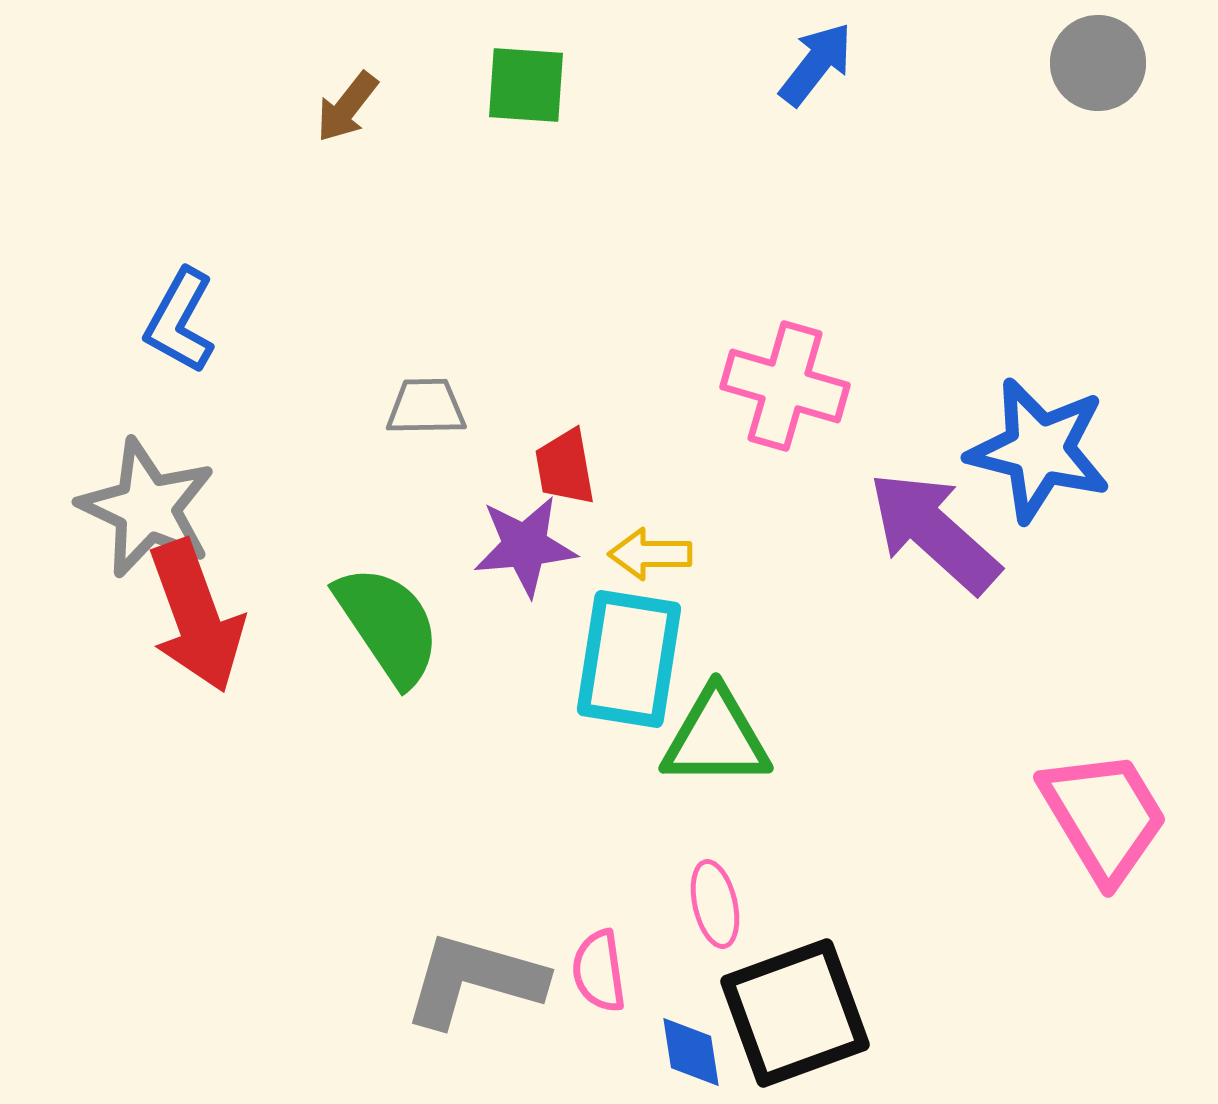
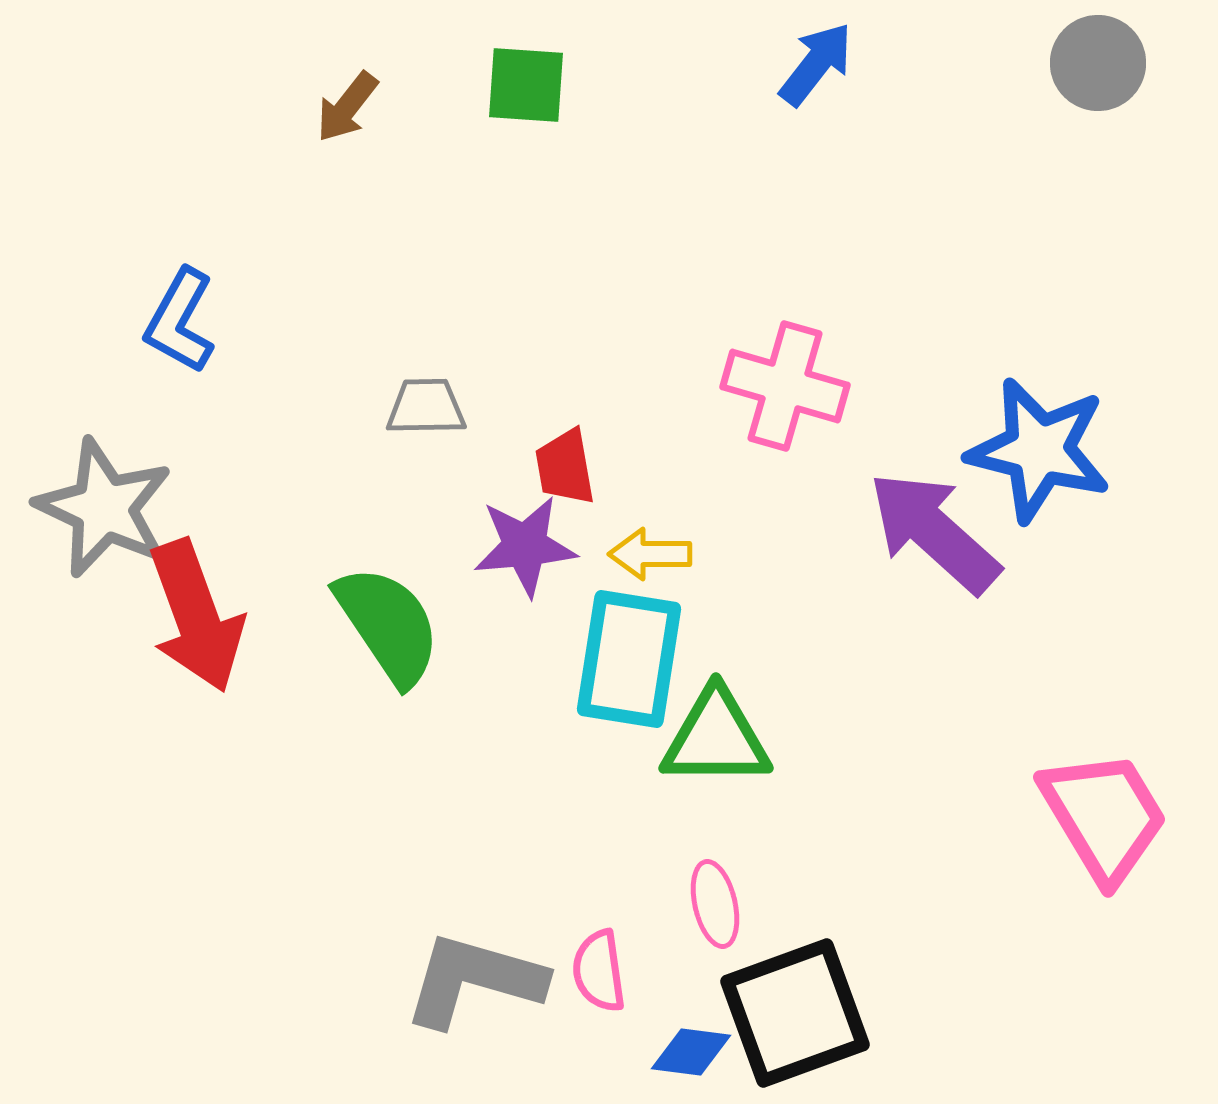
gray star: moved 43 px left
blue diamond: rotated 74 degrees counterclockwise
